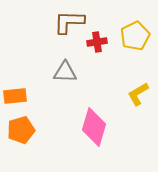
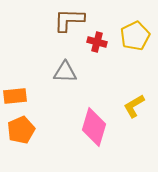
brown L-shape: moved 2 px up
red cross: rotated 24 degrees clockwise
yellow L-shape: moved 4 px left, 12 px down
orange pentagon: rotated 8 degrees counterclockwise
